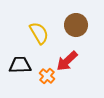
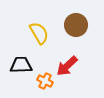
red arrow: moved 5 px down
black trapezoid: moved 1 px right
orange cross: moved 2 px left, 5 px down; rotated 14 degrees counterclockwise
